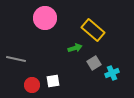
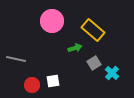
pink circle: moved 7 px right, 3 px down
cyan cross: rotated 24 degrees counterclockwise
